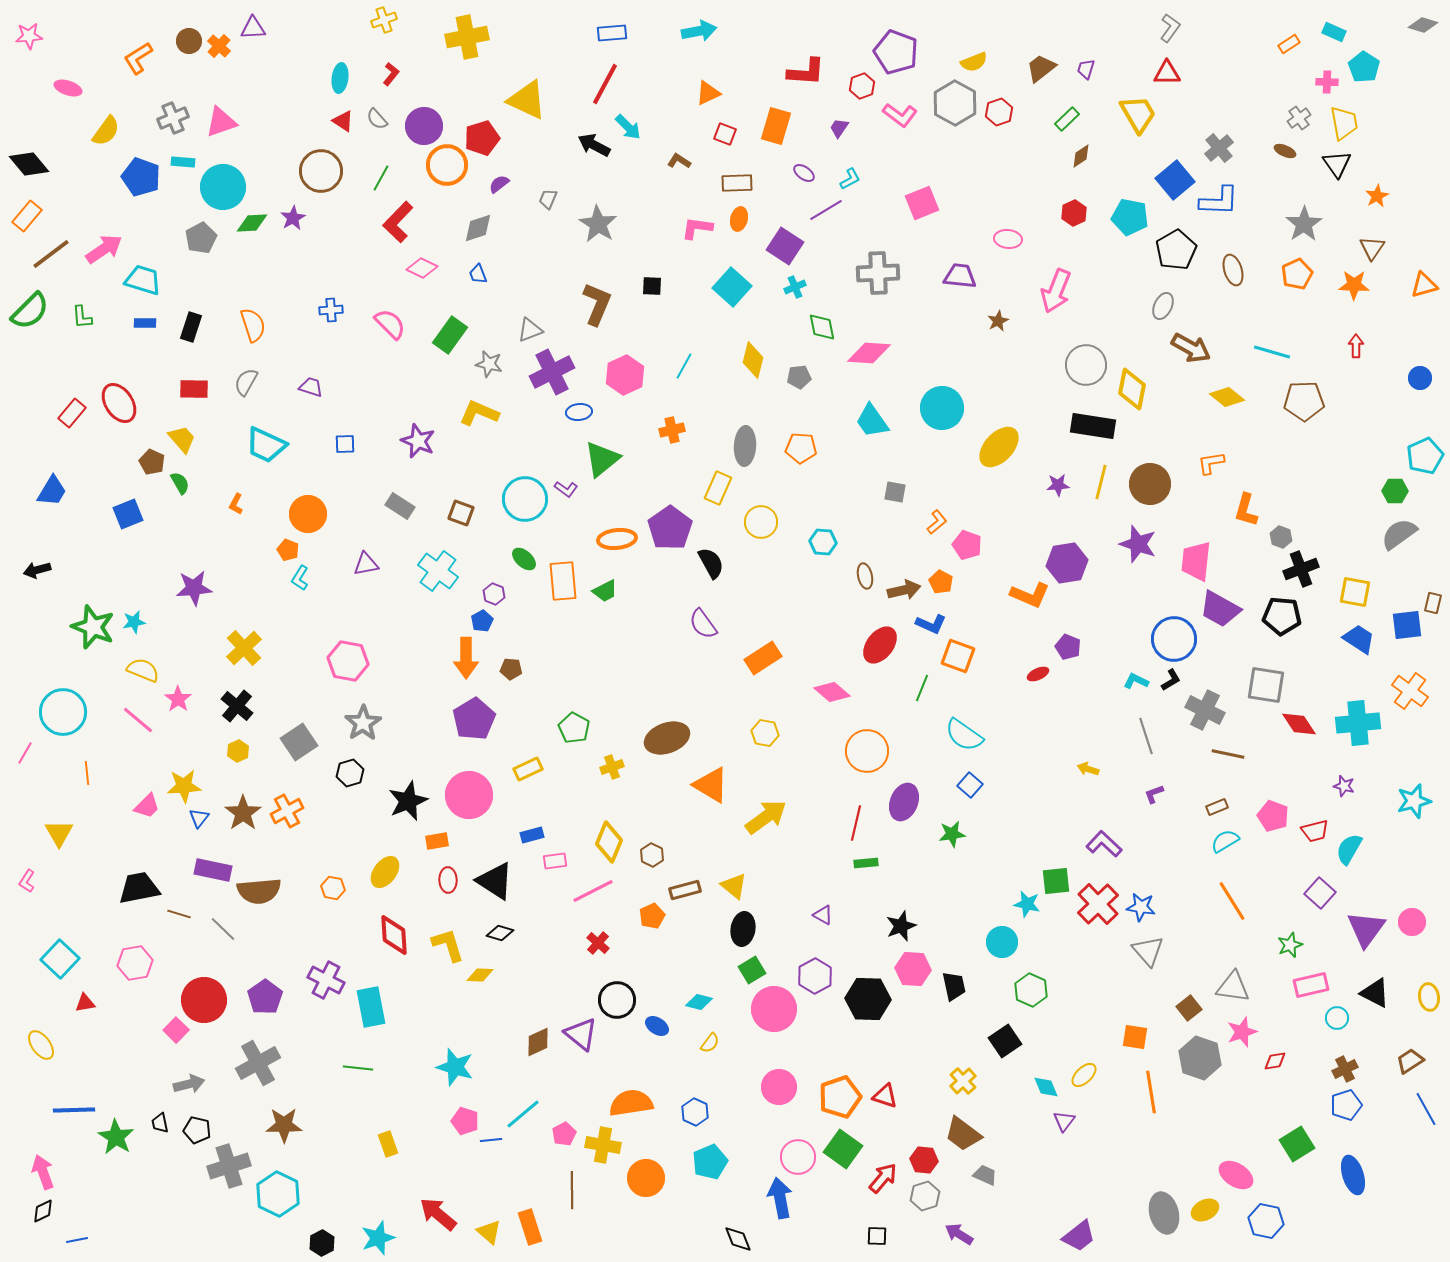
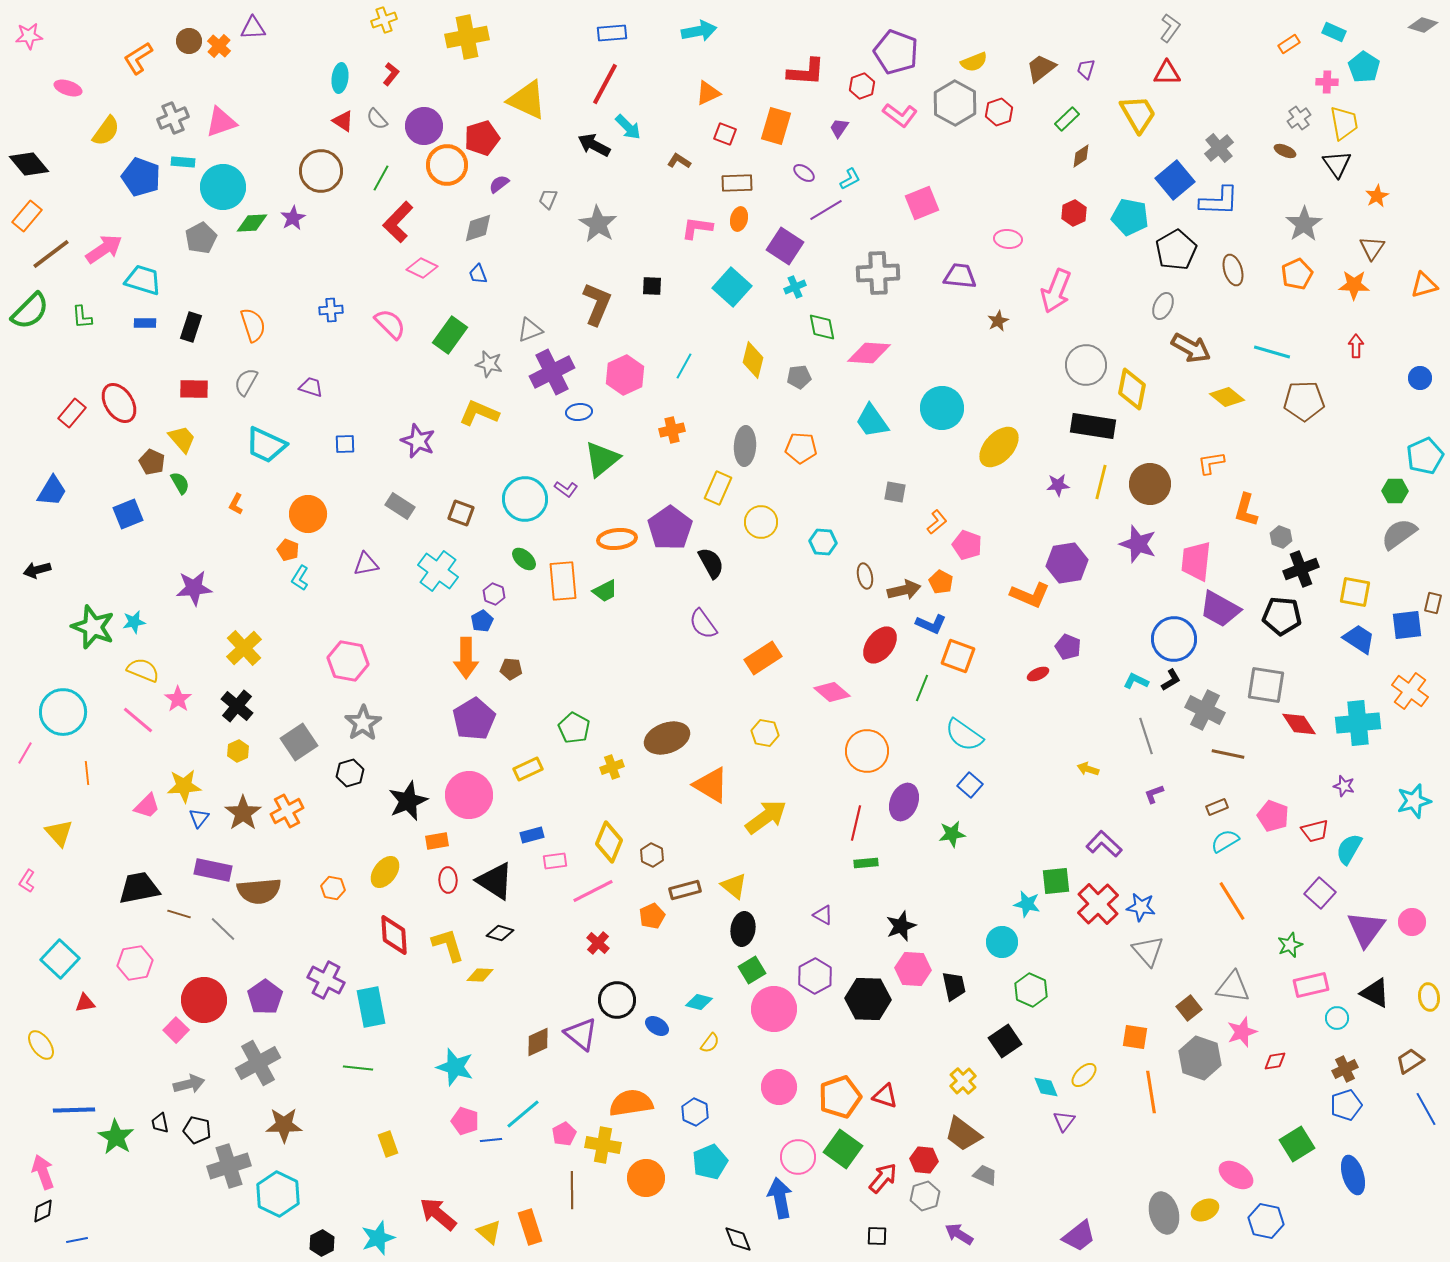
yellow triangle at (59, 833): rotated 12 degrees counterclockwise
